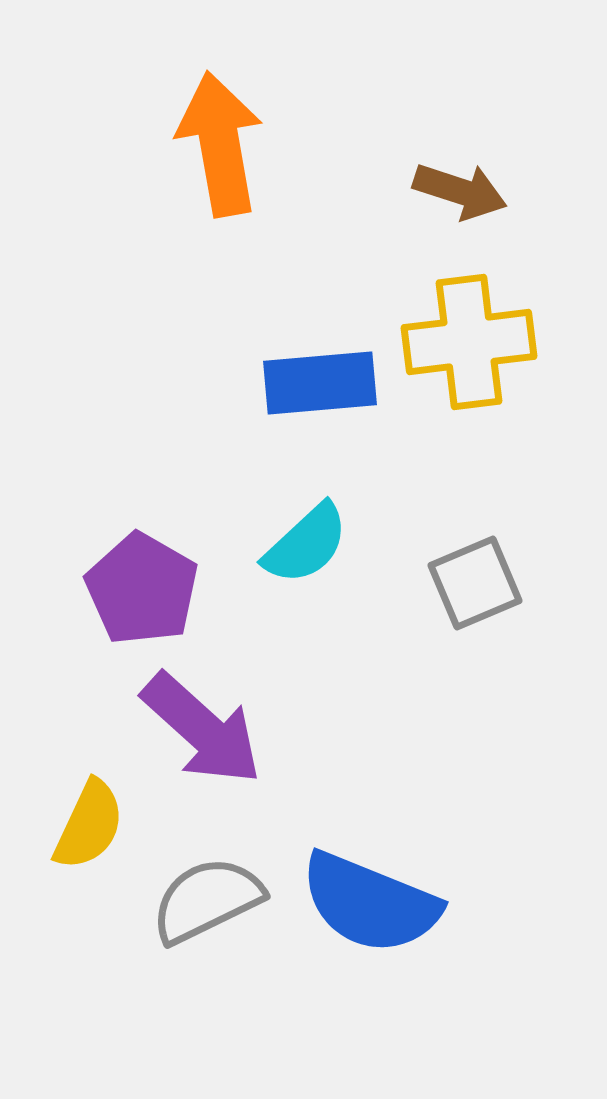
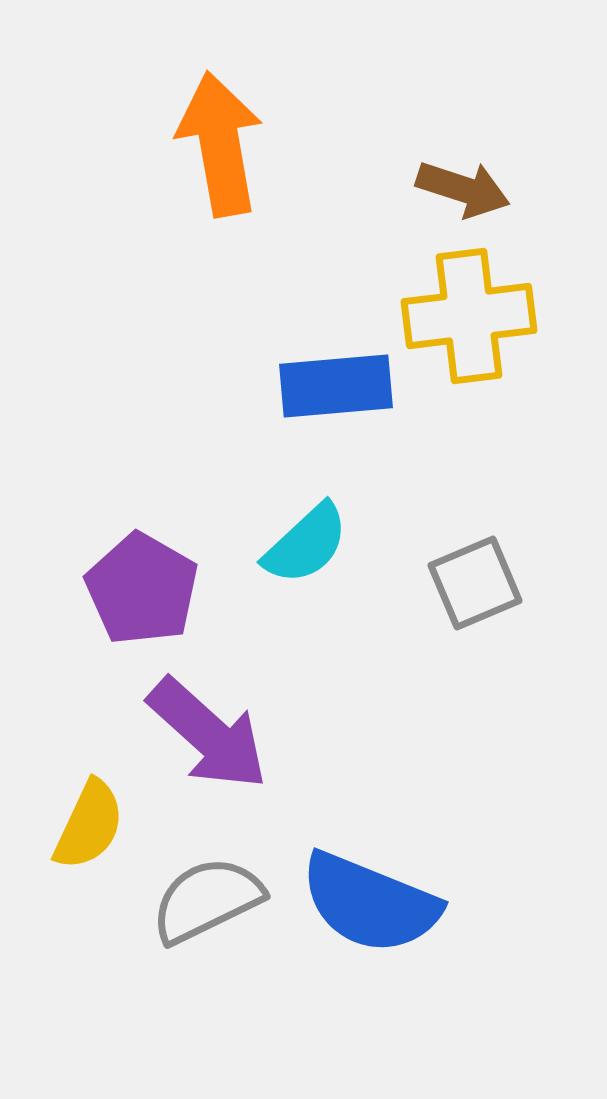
brown arrow: moved 3 px right, 2 px up
yellow cross: moved 26 px up
blue rectangle: moved 16 px right, 3 px down
purple arrow: moved 6 px right, 5 px down
